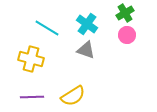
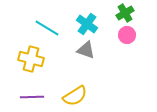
yellow semicircle: moved 2 px right
